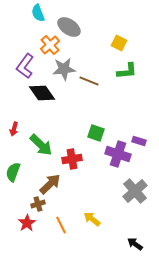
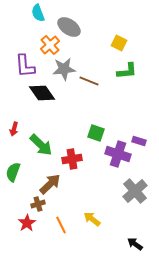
purple L-shape: rotated 40 degrees counterclockwise
